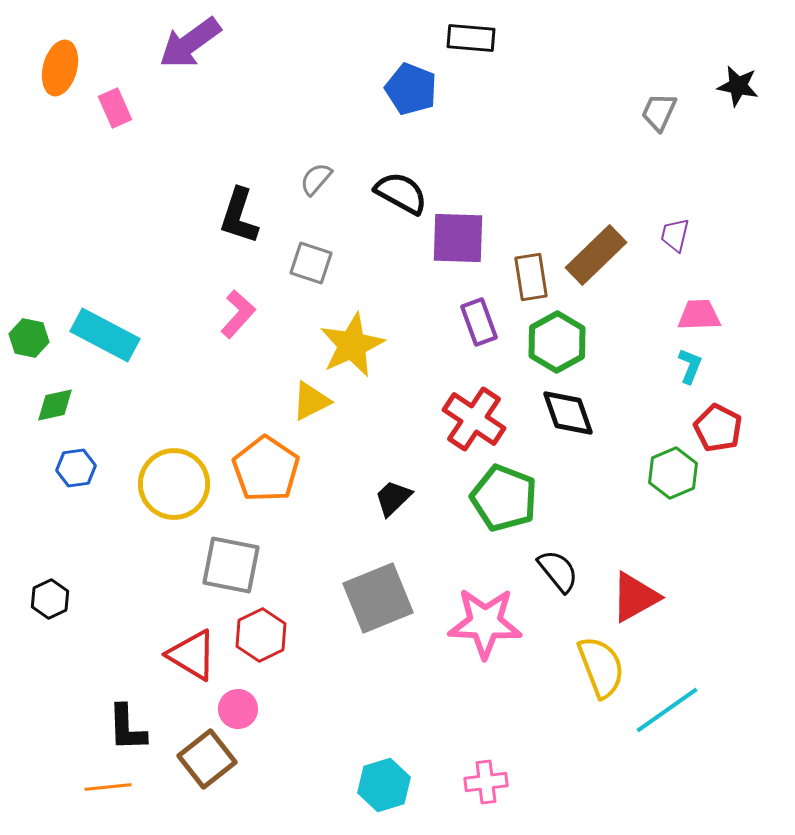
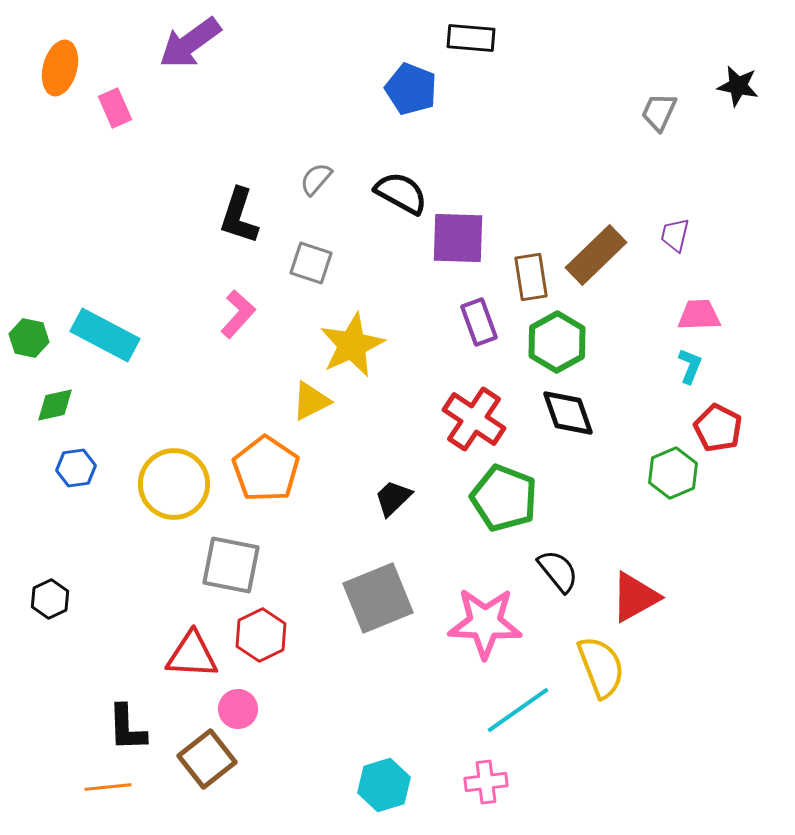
red triangle at (192, 655): rotated 28 degrees counterclockwise
cyan line at (667, 710): moved 149 px left
